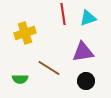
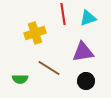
yellow cross: moved 10 px right
